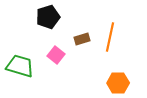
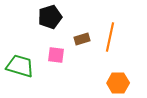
black pentagon: moved 2 px right
pink square: rotated 30 degrees counterclockwise
